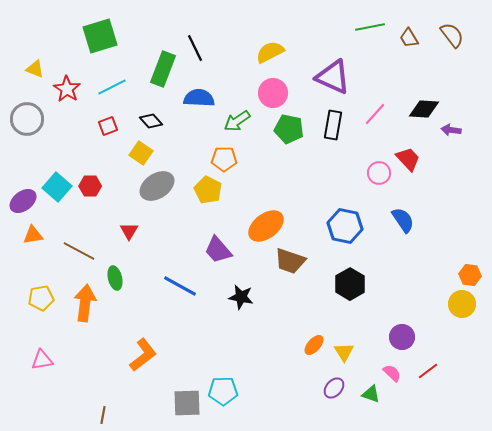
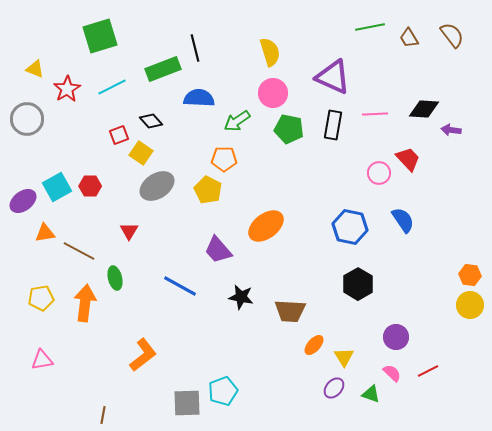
black line at (195, 48): rotated 12 degrees clockwise
yellow semicircle at (270, 52): rotated 100 degrees clockwise
green rectangle at (163, 69): rotated 48 degrees clockwise
red star at (67, 89): rotated 8 degrees clockwise
pink line at (375, 114): rotated 45 degrees clockwise
red square at (108, 126): moved 11 px right, 9 px down
cyan square at (57, 187): rotated 20 degrees clockwise
blue hexagon at (345, 226): moved 5 px right, 1 px down
orange triangle at (33, 235): moved 12 px right, 2 px up
brown trapezoid at (290, 261): moved 50 px down; rotated 16 degrees counterclockwise
black hexagon at (350, 284): moved 8 px right
yellow circle at (462, 304): moved 8 px right, 1 px down
purple circle at (402, 337): moved 6 px left
yellow triangle at (344, 352): moved 5 px down
red line at (428, 371): rotated 10 degrees clockwise
cyan pentagon at (223, 391): rotated 20 degrees counterclockwise
